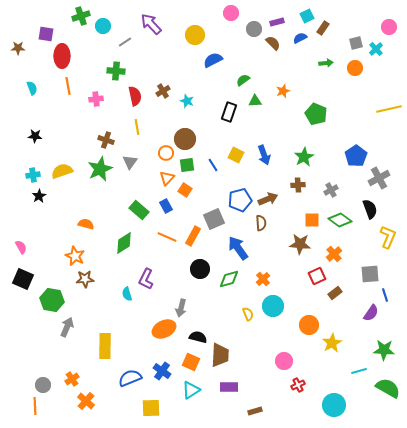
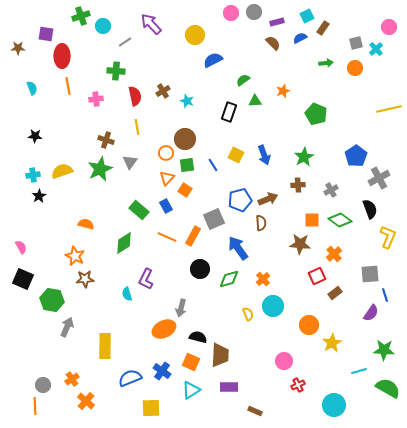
gray circle at (254, 29): moved 17 px up
brown rectangle at (255, 411): rotated 40 degrees clockwise
